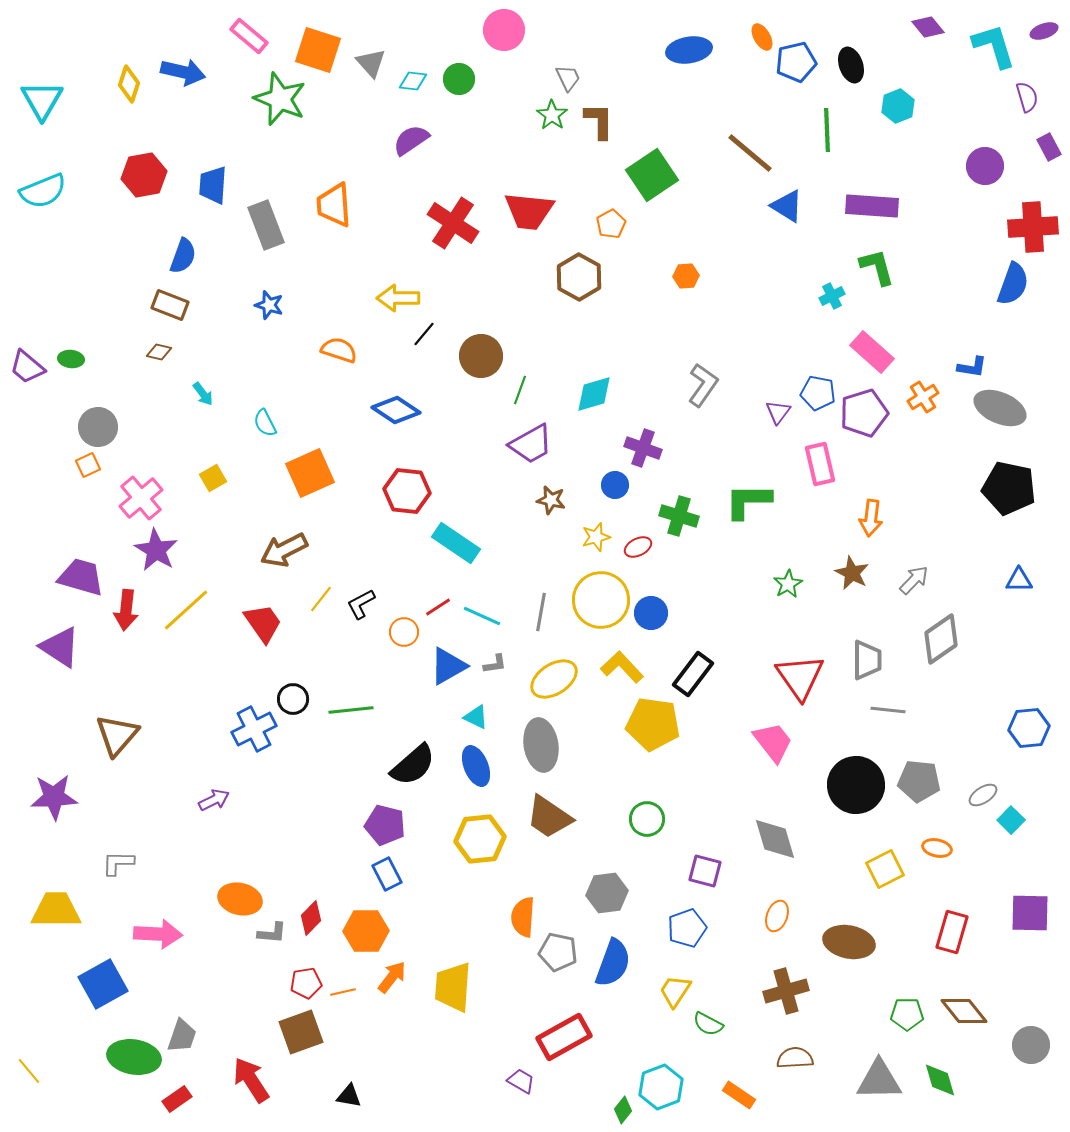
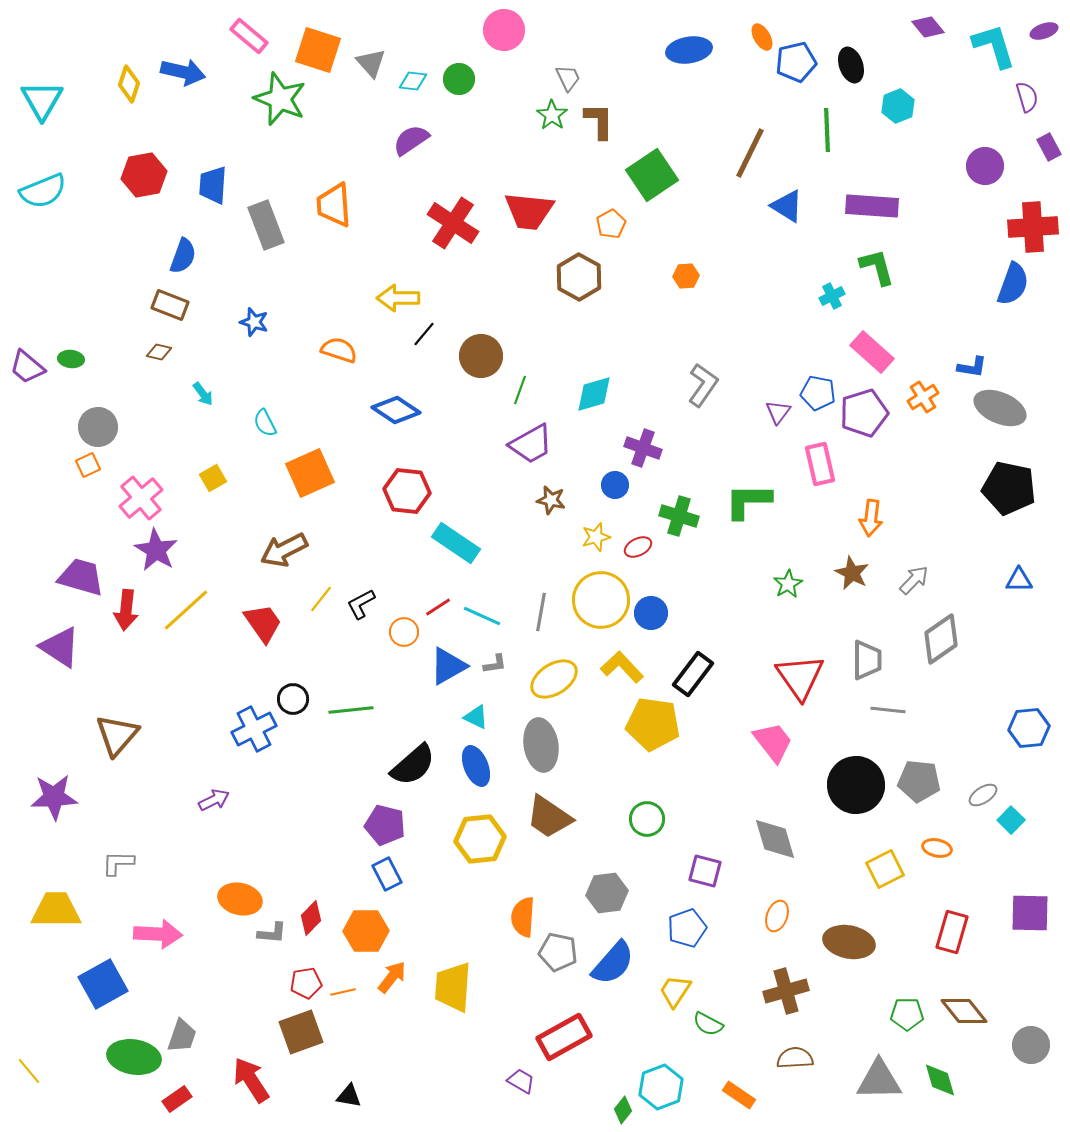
brown line at (750, 153): rotated 76 degrees clockwise
blue star at (269, 305): moved 15 px left, 17 px down
blue semicircle at (613, 963): rotated 21 degrees clockwise
